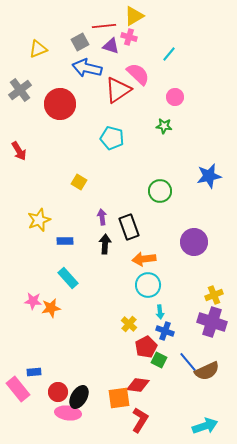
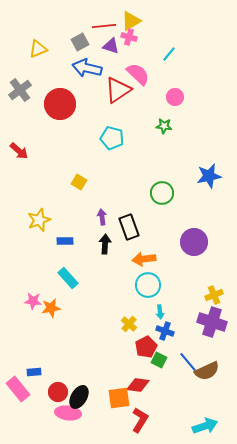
yellow triangle at (134, 16): moved 3 px left, 5 px down
red arrow at (19, 151): rotated 18 degrees counterclockwise
green circle at (160, 191): moved 2 px right, 2 px down
